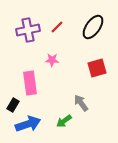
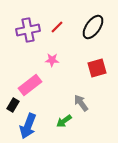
pink rectangle: moved 2 px down; rotated 60 degrees clockwise
blue arrow: moved 2 px down; rotated 130 degrees clockwise
